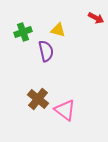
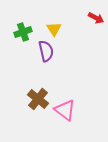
yellow triangle: moved 4 px left, 1 px up; rotated 42 degrees clockwise
